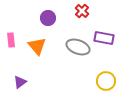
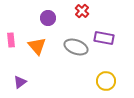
gray ellipse: moved 2 px left
